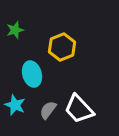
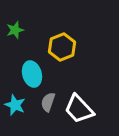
gray semicircle: moved 8 px up; rotated 18 degrees counterclockwise
